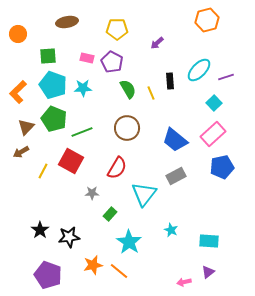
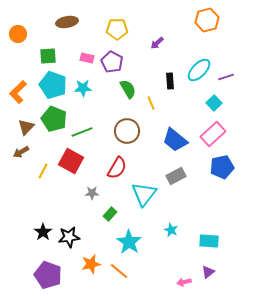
yellow line at (151, 93): moved 10 px down
brown circle at (127, 128): moved 3 px down
black star at (40, 230): moved 3 px right, 2 px down
orange star at (93, 265): moved 2 px left, 1 px up
